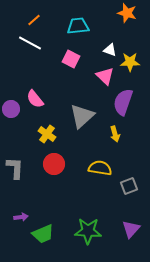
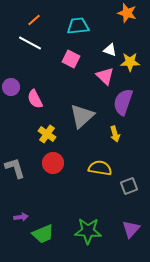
pink semicircle: rotated 12 degrees clockwise
purple circle: moved 22 px up
red circle: moved 1 px left, 1 px up
gray L-shape: rotated 20 degrees counterclockwise
